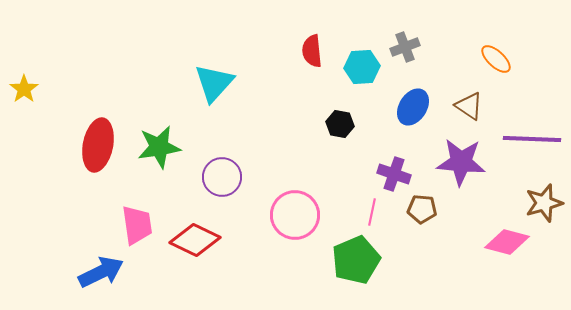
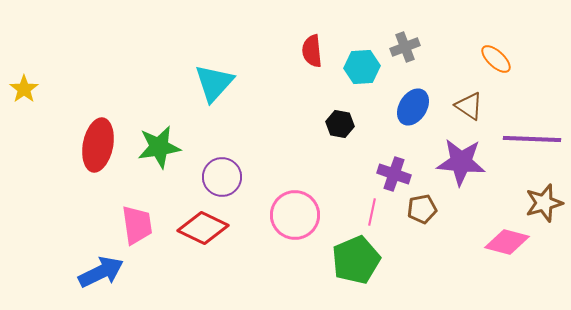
brown pentagon: rotated 16 degrees counterclockwise
red diamond: moved 8 px right, 12 px up
